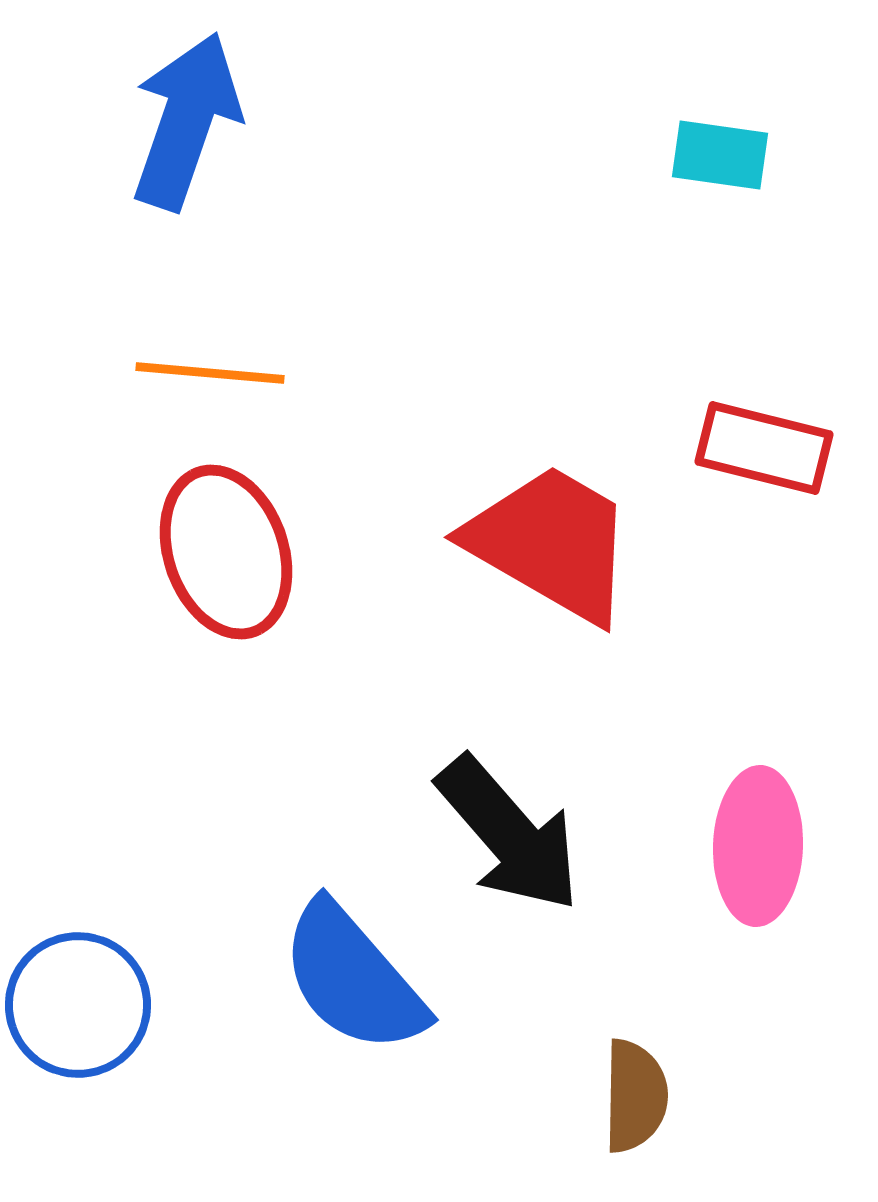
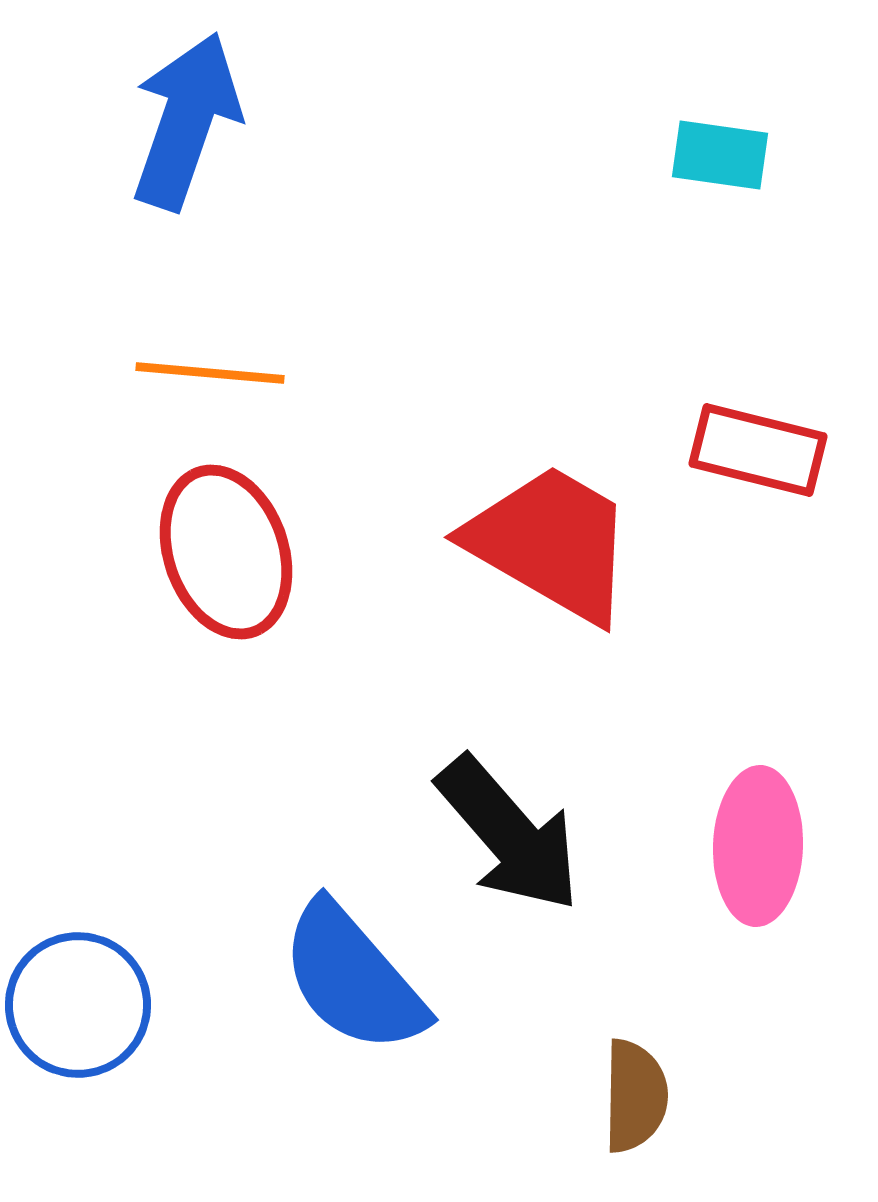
red rectangle: moved 6 px left, 2 px down
